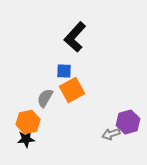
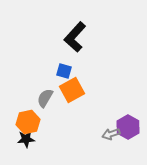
blue square: rotated 14 degrees clockwise
purple hexagon: moved 5 px down; rotated 15 degrees counterclockwise
